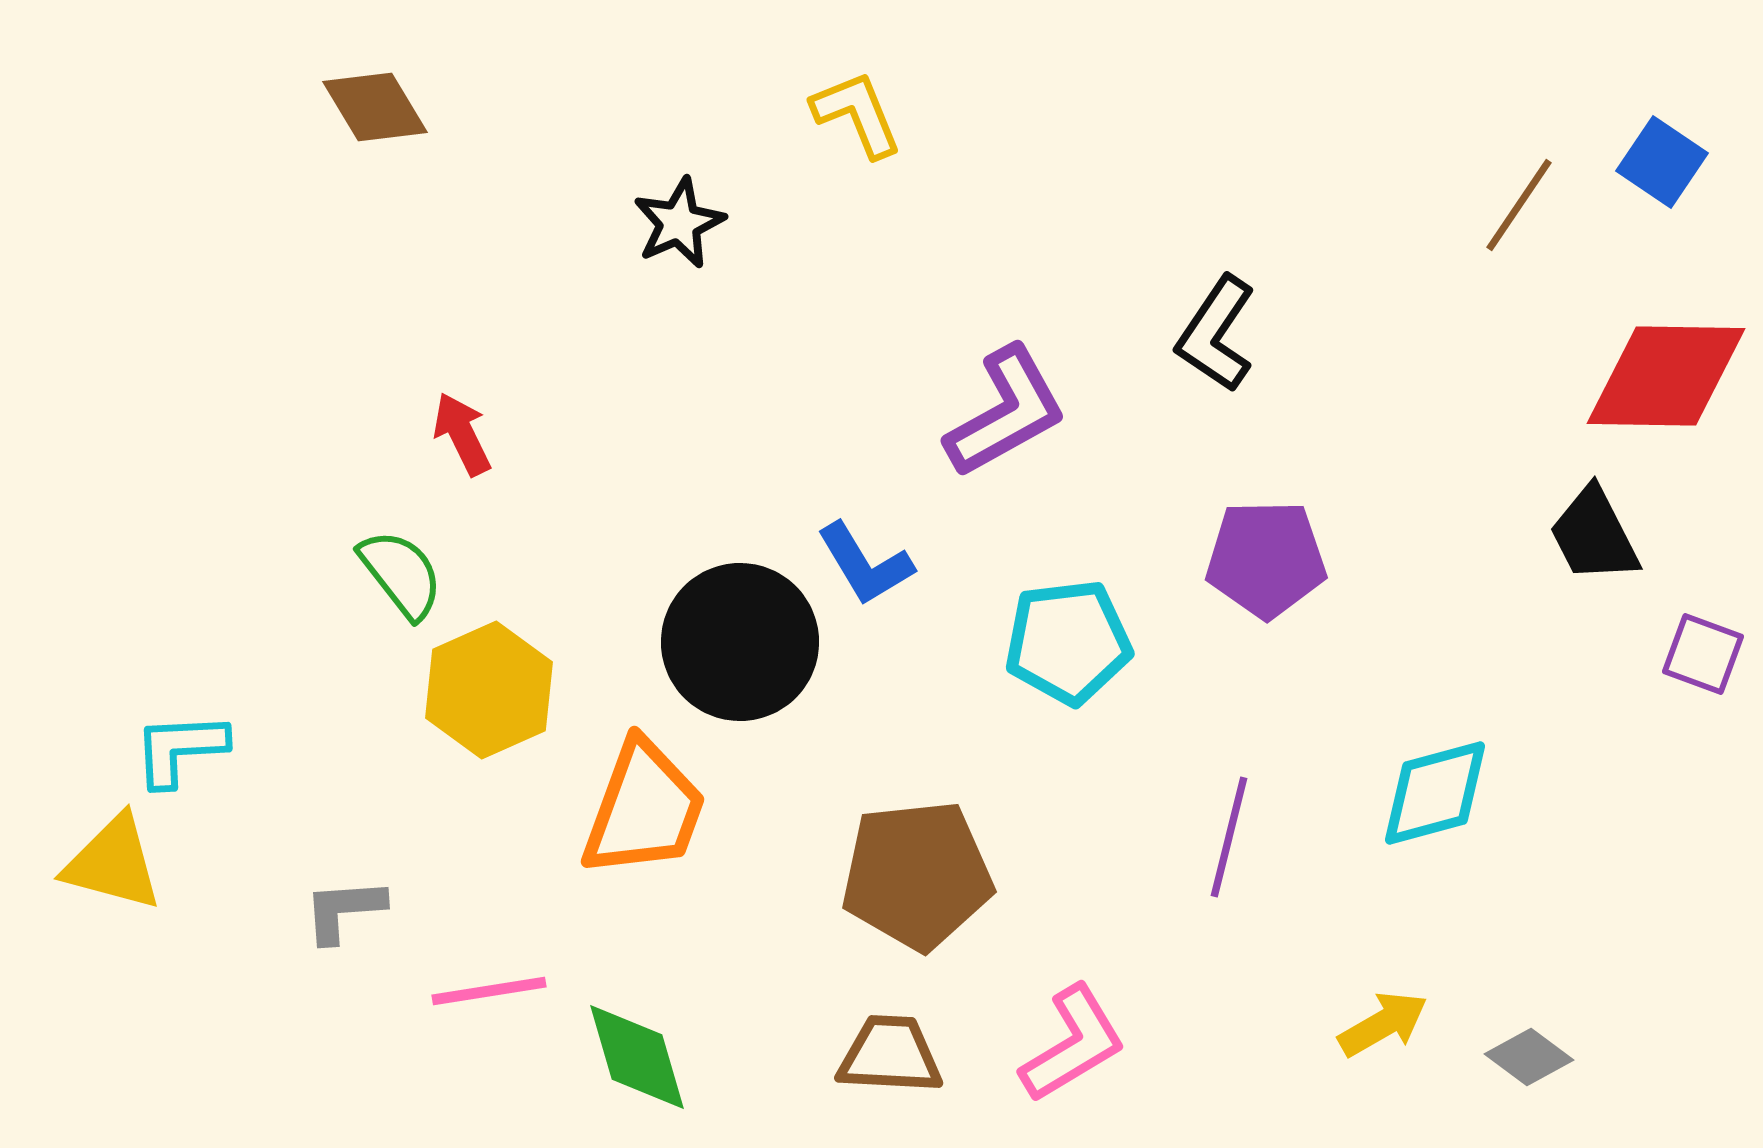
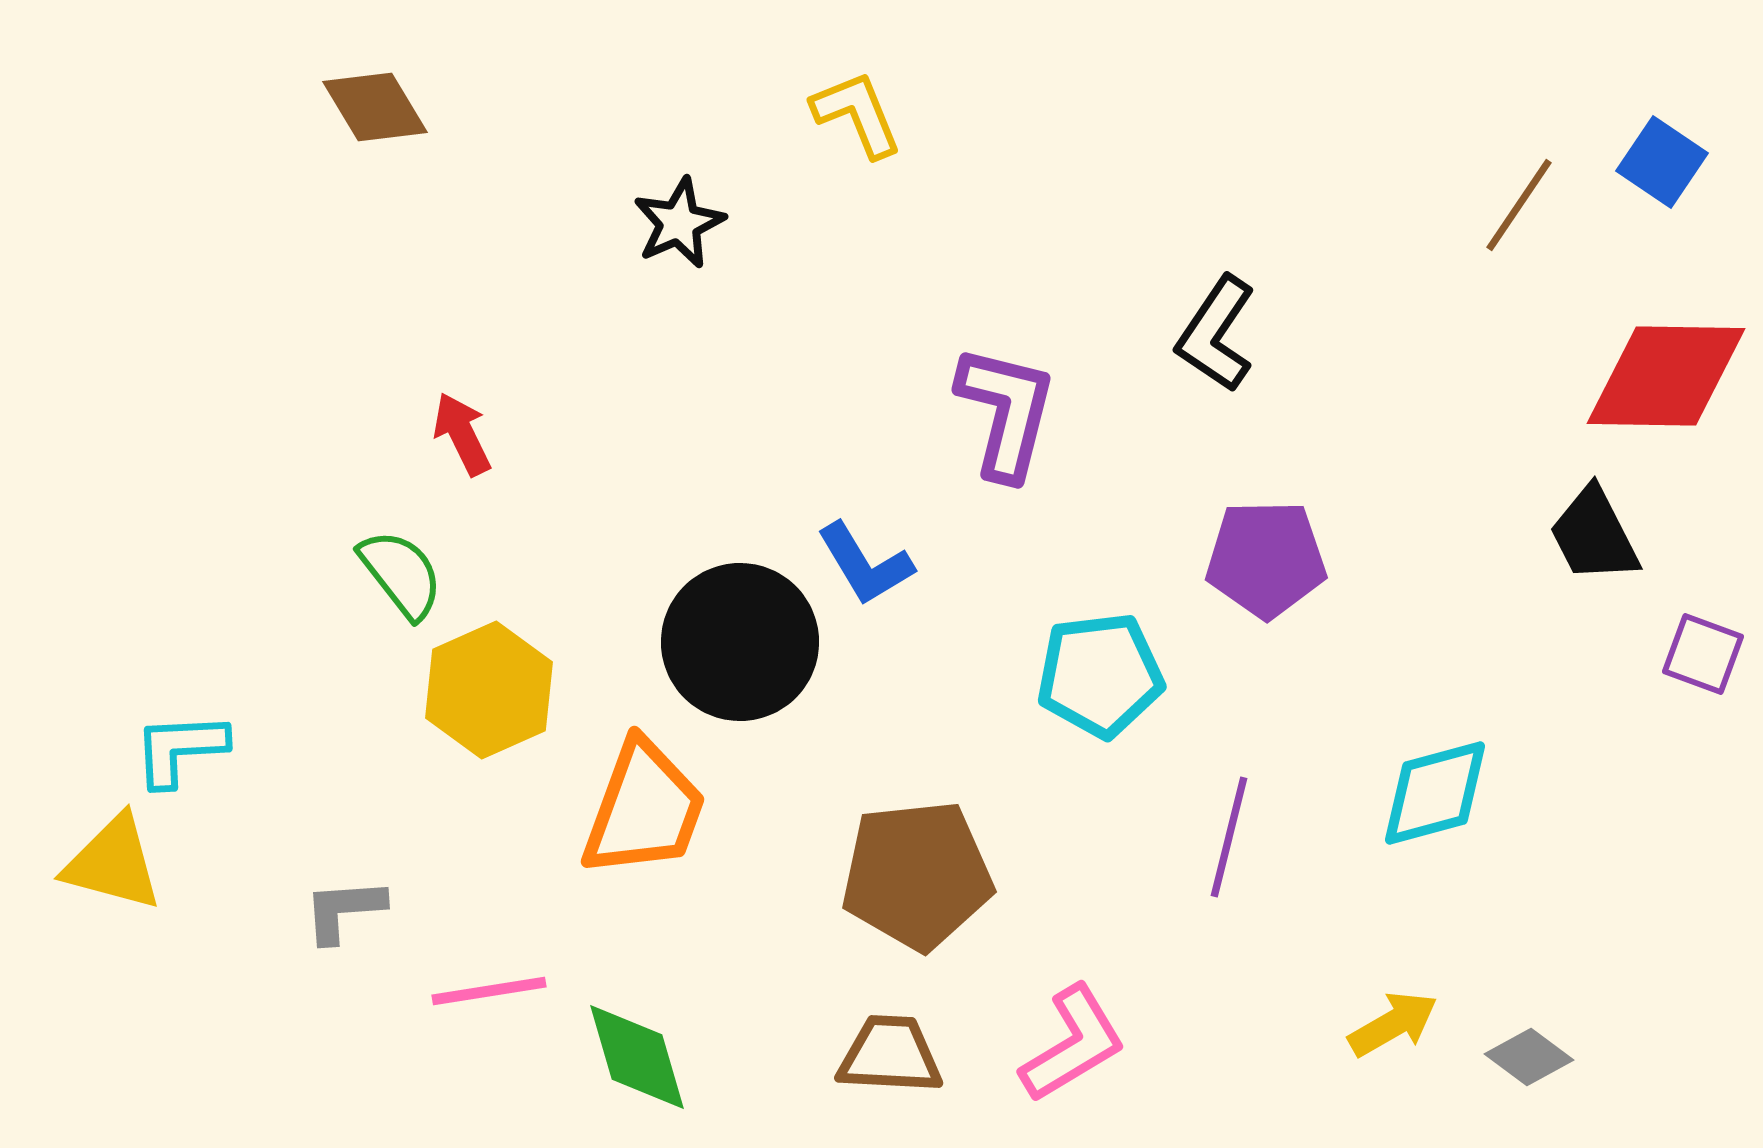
purple L-shape: rotated 47 degrees counterclockwise
cyan pentagon: moved 32 px right, 33 px down
yellow arrow: moved 10 px right
